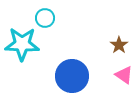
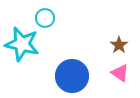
cyan star: rotated 12 degrees clockwise
pink triangle: moved 4 px left, 2 px up
